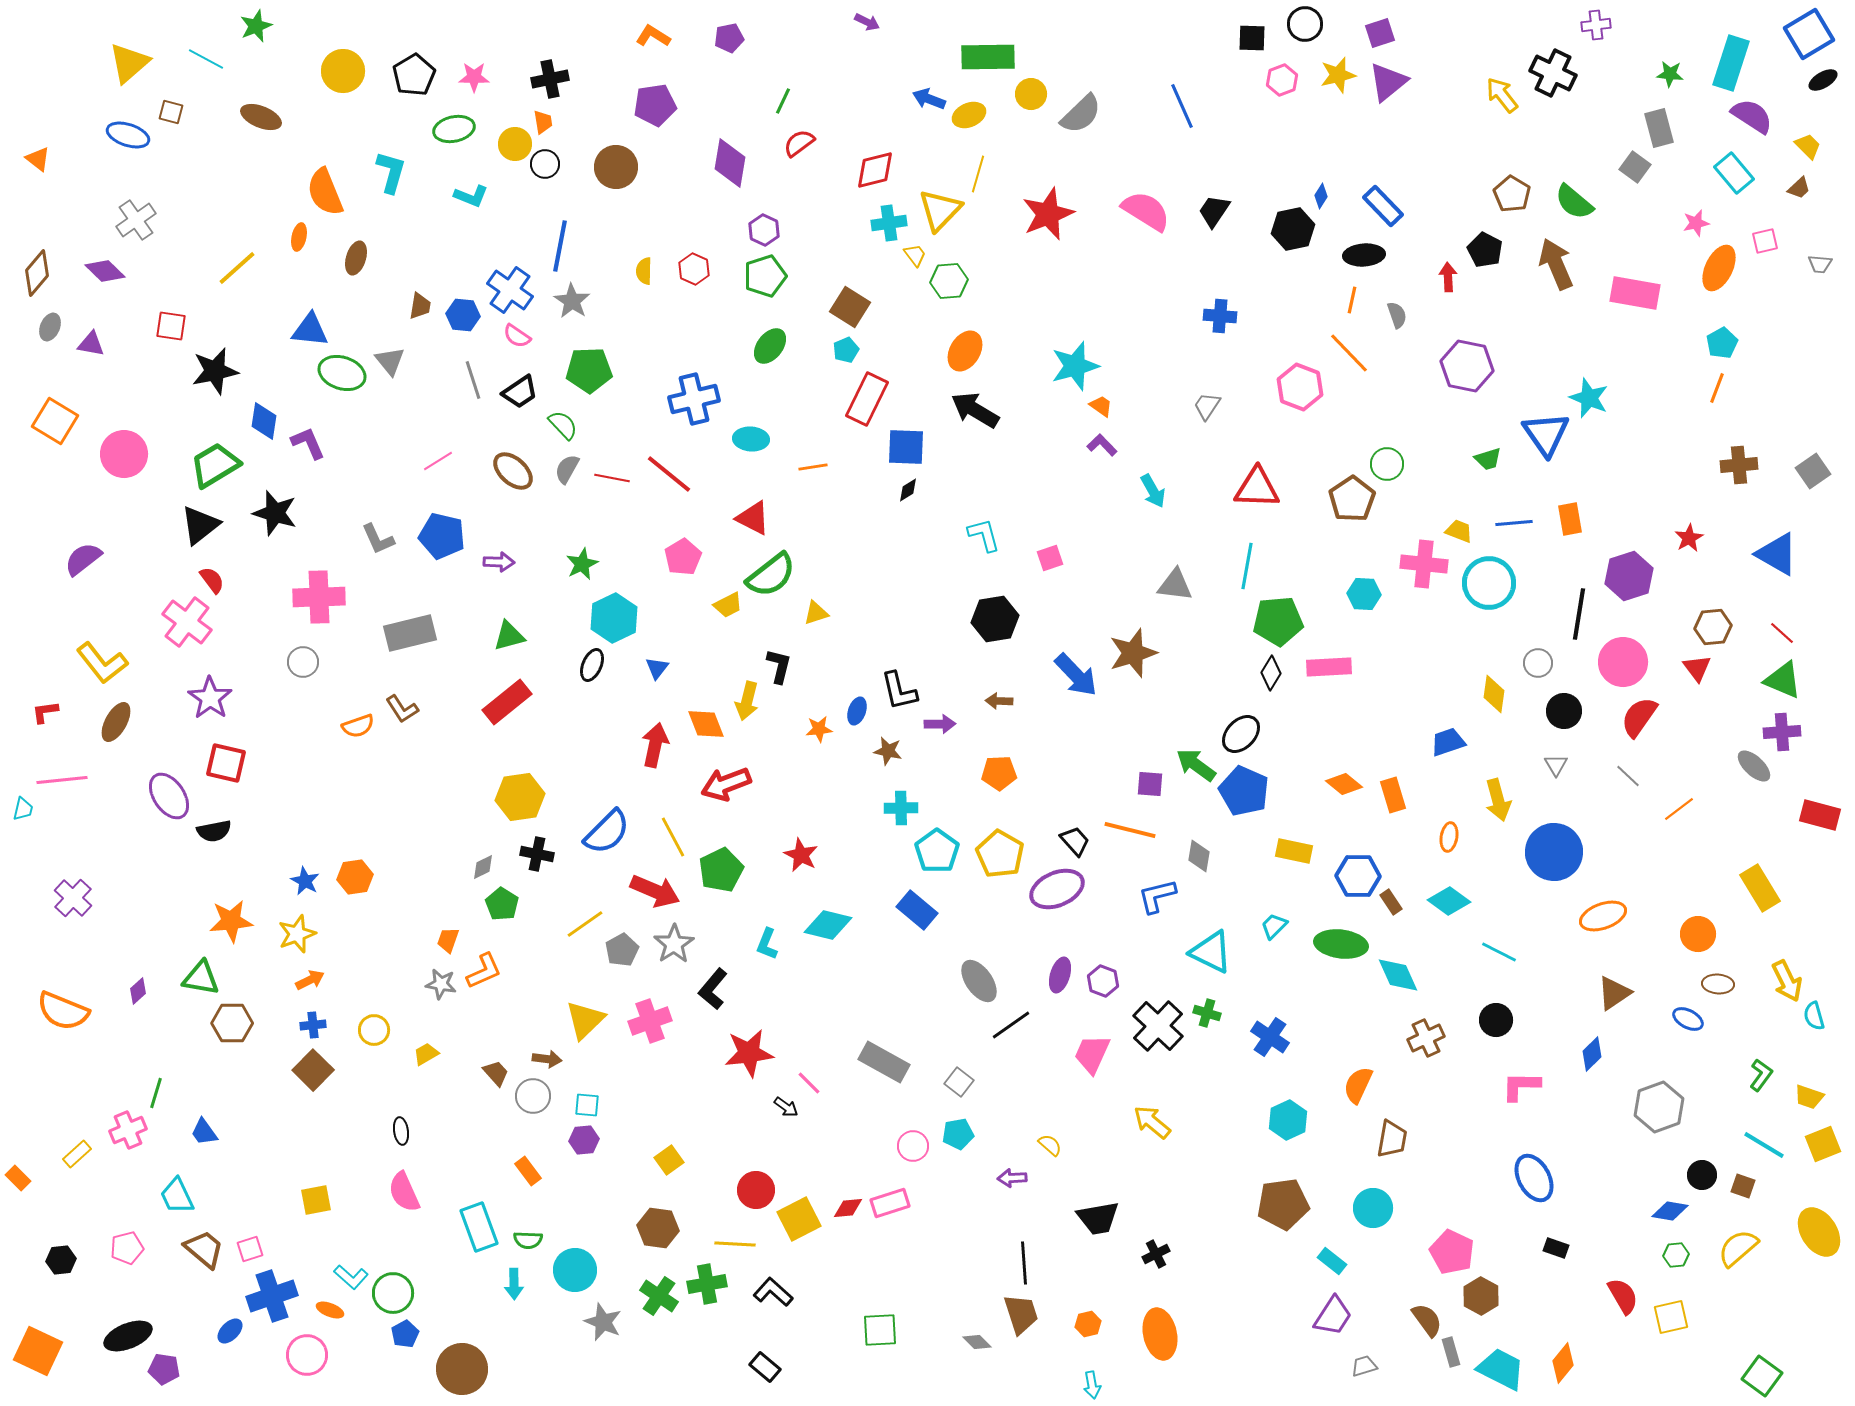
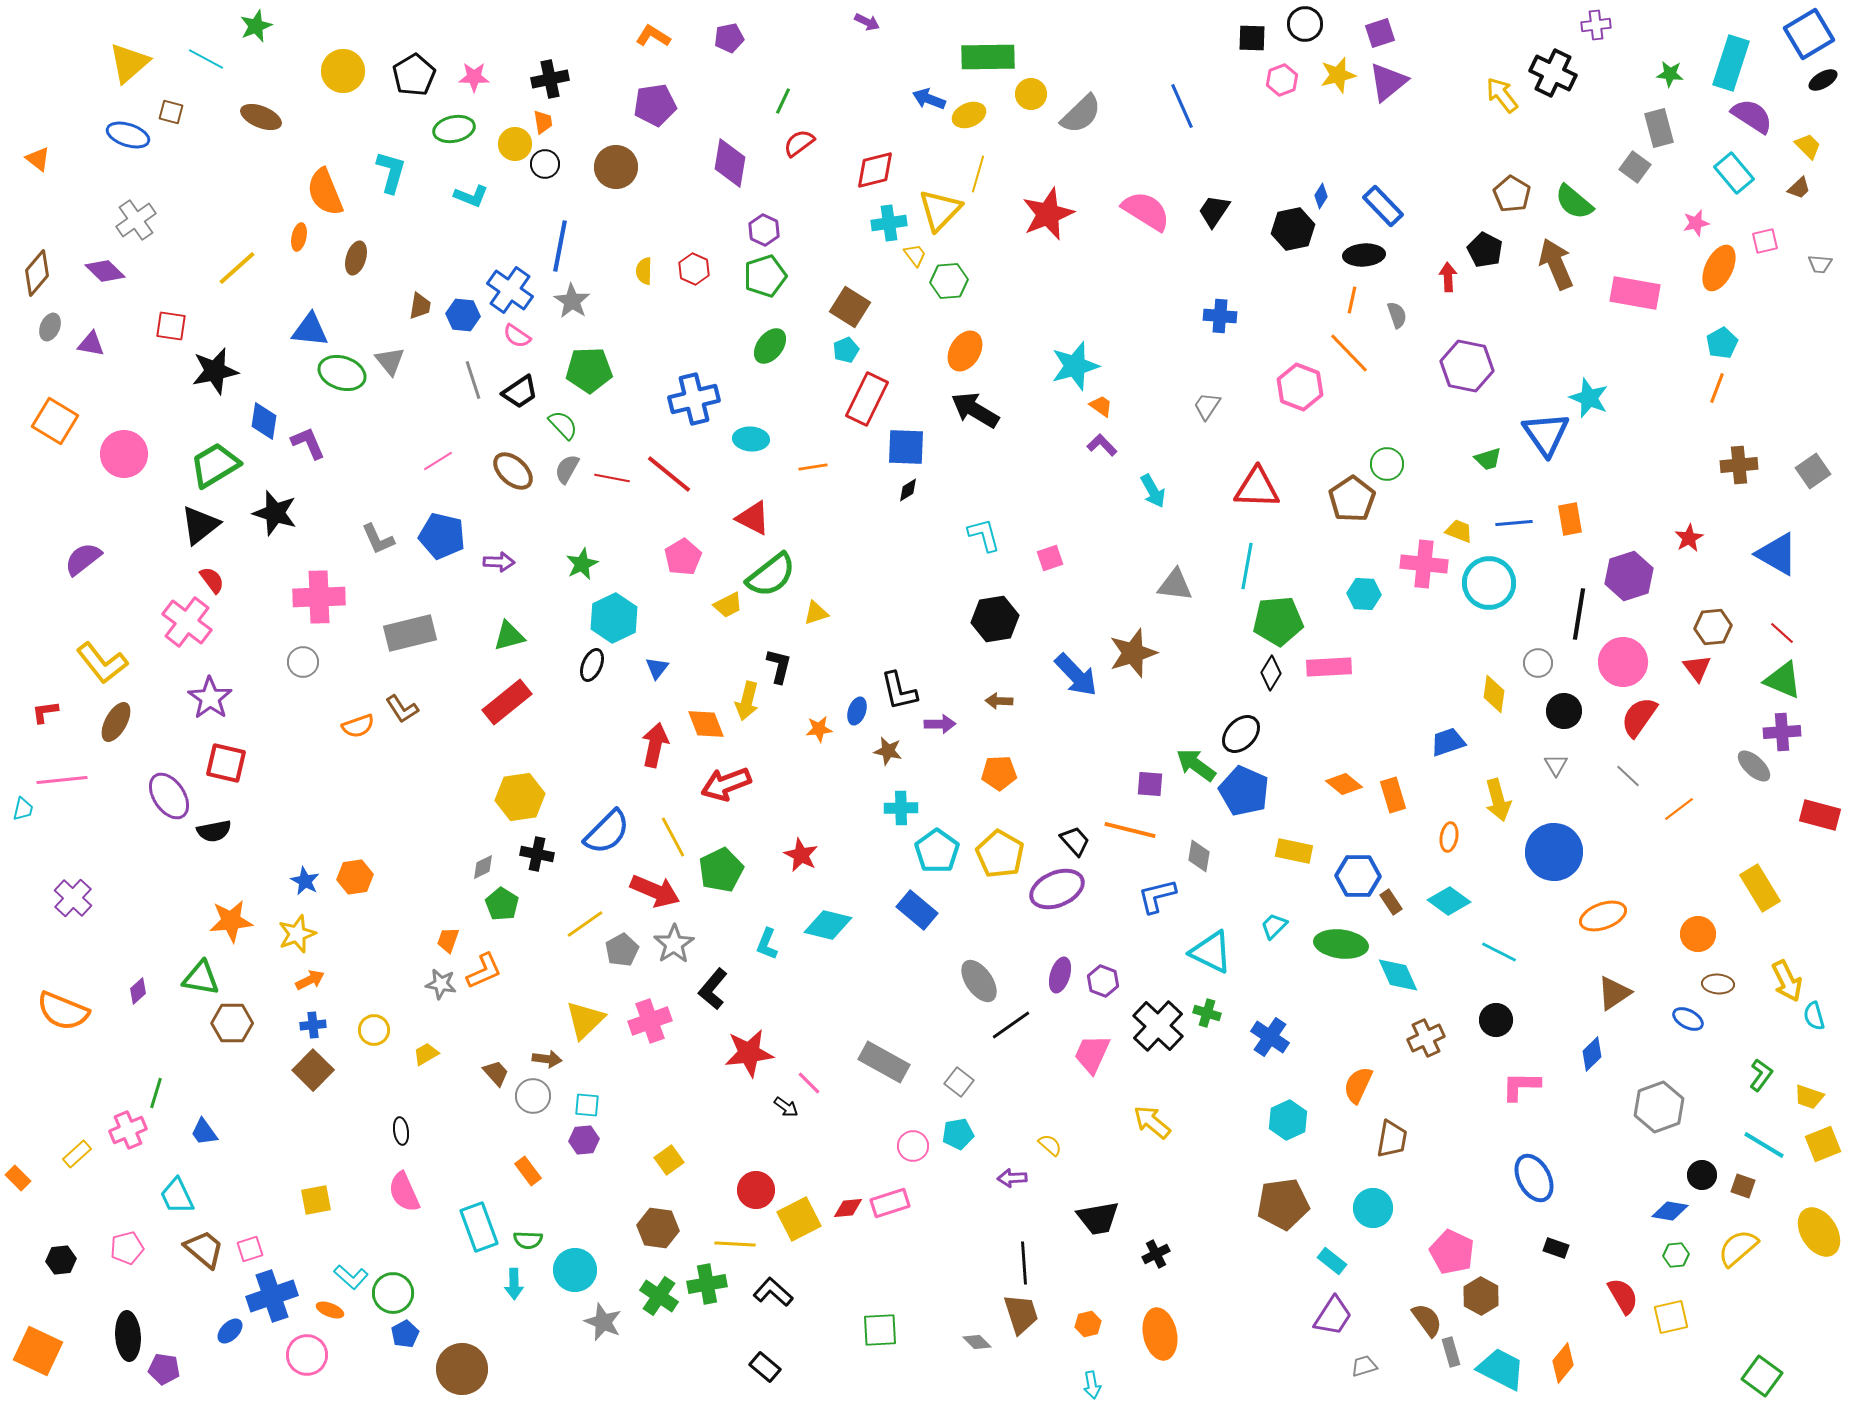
black ellipse at (128, 1336): rotated 72 degrees counterclockwise
